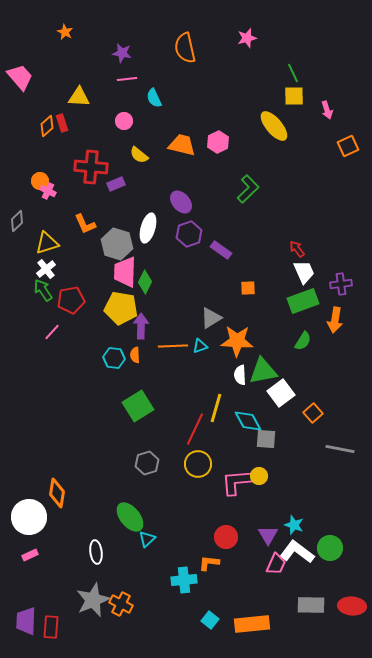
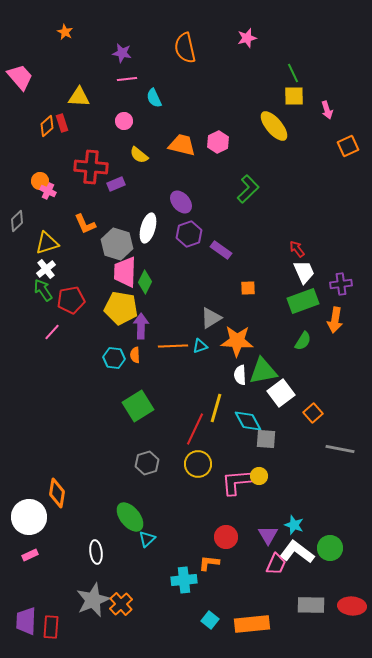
orange cross at (121, 604): rotated 20 degrees clockwise
